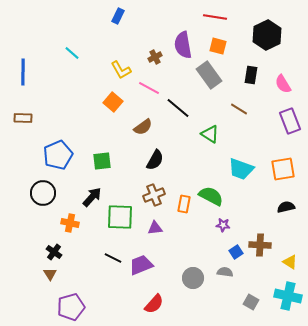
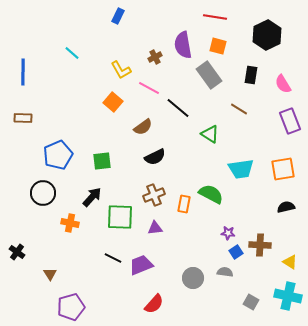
black semicircle at (155, 160): moved 3 px up; rotated 35 degrees clockwise
cyan trapezoid at (241, 169): rotated 28 degrees counterclockwise
green semicircle at (211, 196): moved 2 px up
purple star at (223, 225): moved 5 px right, 8 px down
black cross at (54, 252): moved 37 px left
